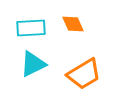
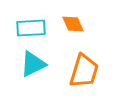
orange trapezoid: moved 3 px up; rotated 42 degrees counterclockwise
